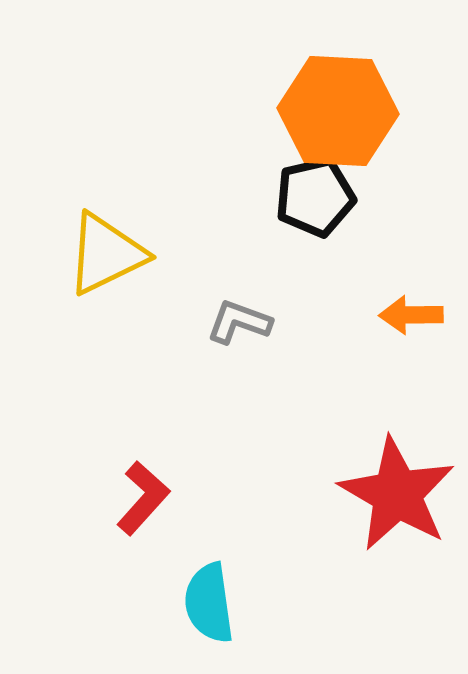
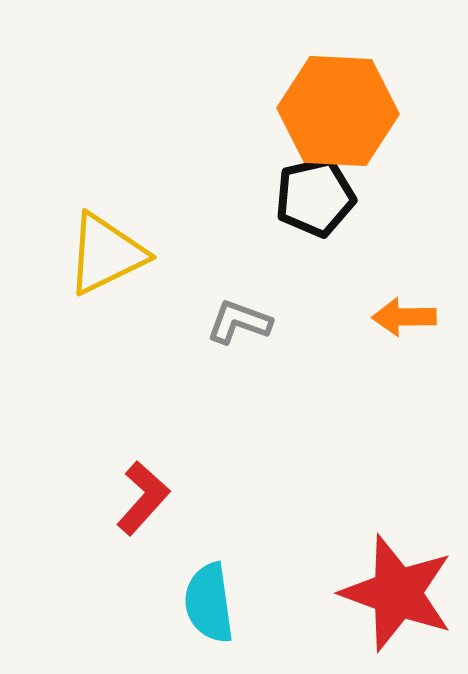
orange arrow: moved 7 px left, 2 px down
red star: moved 99 px down; rotated 10 degrees counterclockwise
